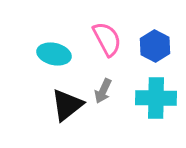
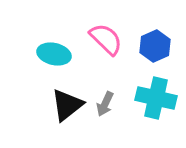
pink semicircle: moved 1 px left; rotated 18 degrees counterclockwise
blue hexagon: rotated 8 degrees clockwise
gray arrow: moved 2 px right, 13 px down
cyan cross: rotated 12 degrees clockwise
